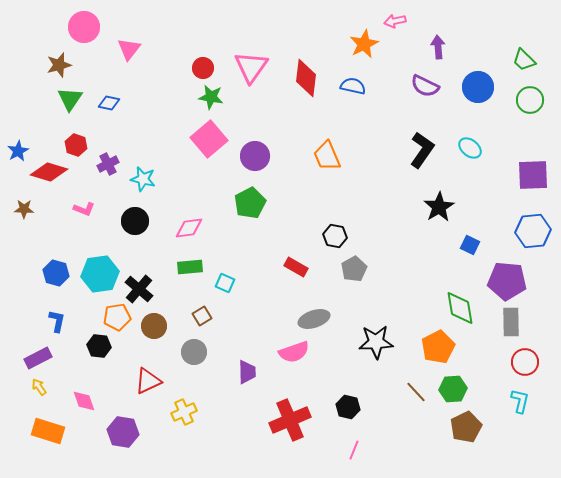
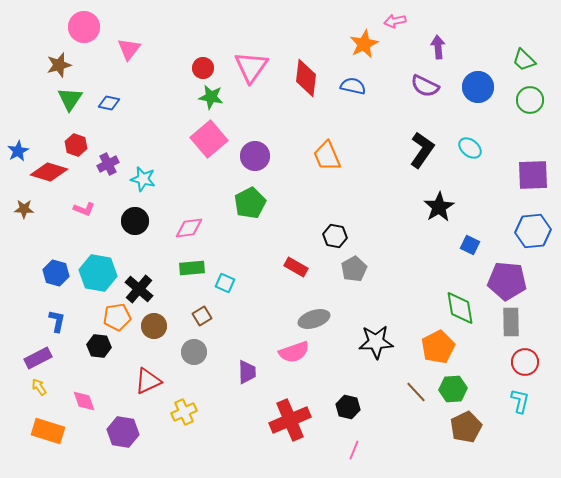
green rectangle at (190, 267): moved 2 px right, 1 px down
cyan hexagon at (100, 274): moved 2 px left, 1 px up; rotated 18 degrees clockwise
